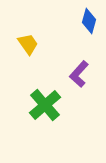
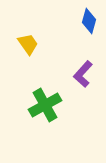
purple L-shape: moved 4 px right
green cross: rotated 12 degrees clockwise
